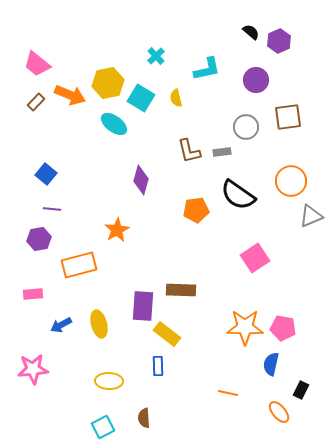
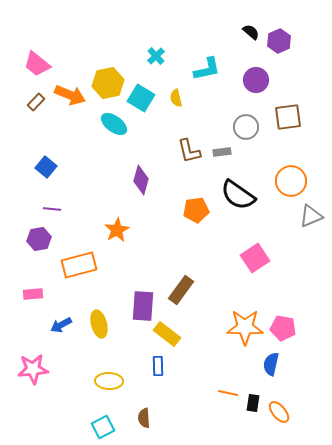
blue square at (46, 174): moved 7 px up
brown rectangle at (181, 290): rotated 56 degrees counterclockwise
black rectangle at (301, 390): moved 48 px left, 13 px down; rotated 18 degrees counterclockwise
